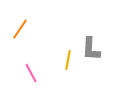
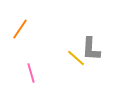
yellow line: moved 8 px right, 2 px up; rotated 60 degrees counterclockwise
pink line: rotated 12 degrees clockwise
